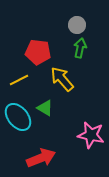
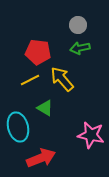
gray circle: moved 1 px right
green arrow: rotated 114 degrees counterclockwise
yellow line: moved 11 px right
cyan ellipse: moved 10 px down; rotated 24 degrees clockwise
